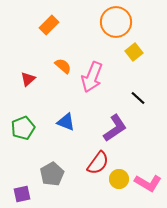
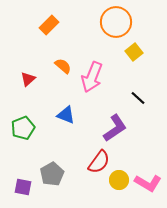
blue triangle: moved 7 px up
red semicircle: moved 1 px right, 1 px up
yellow circle: moved 1 px down
purple square: moved 1 px right, 7 px up; rotated 24 degrees clockwise
